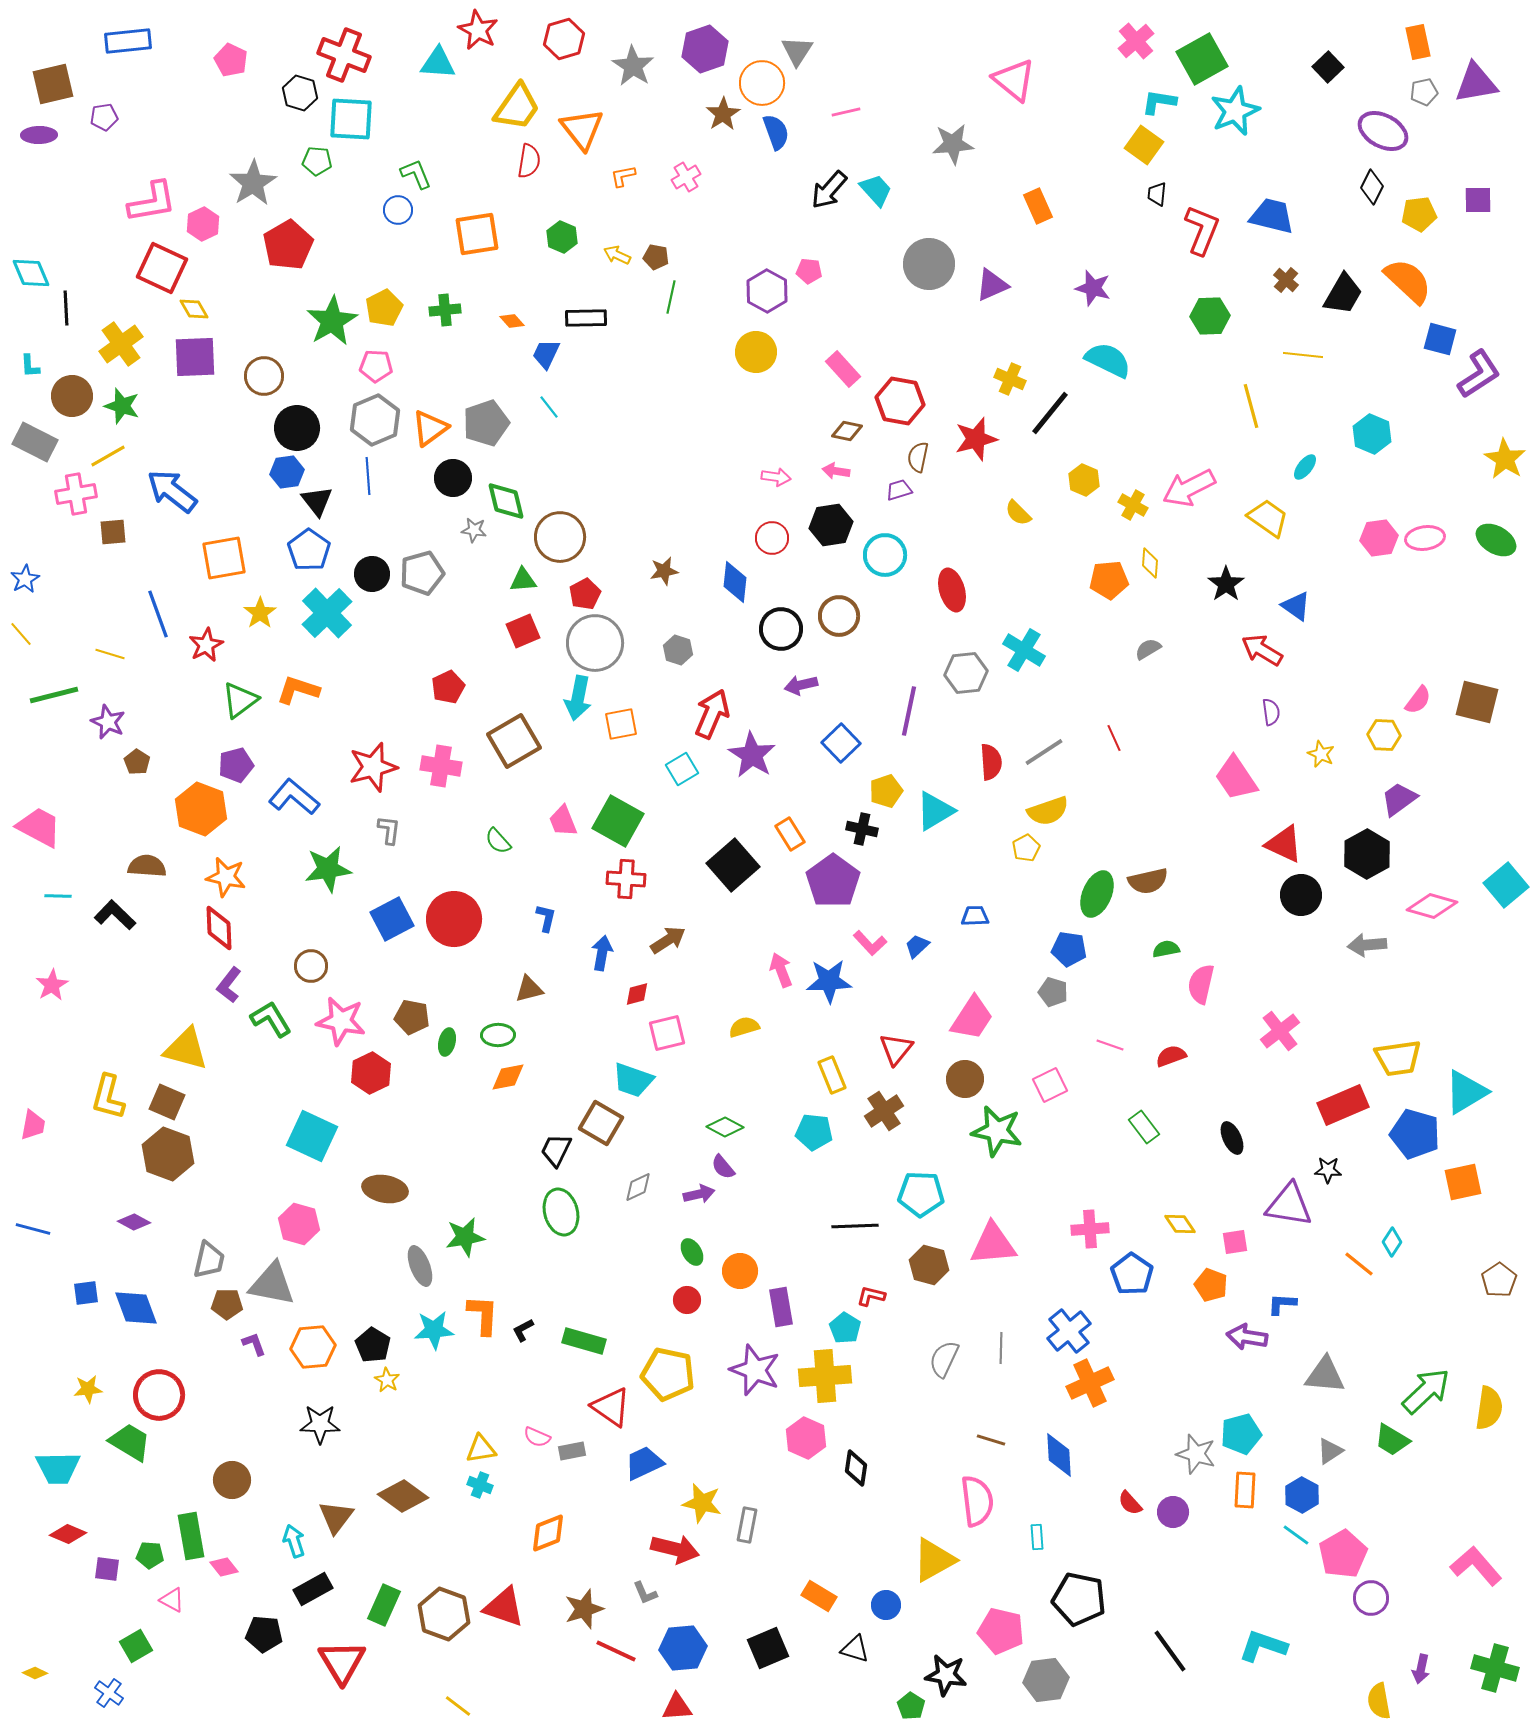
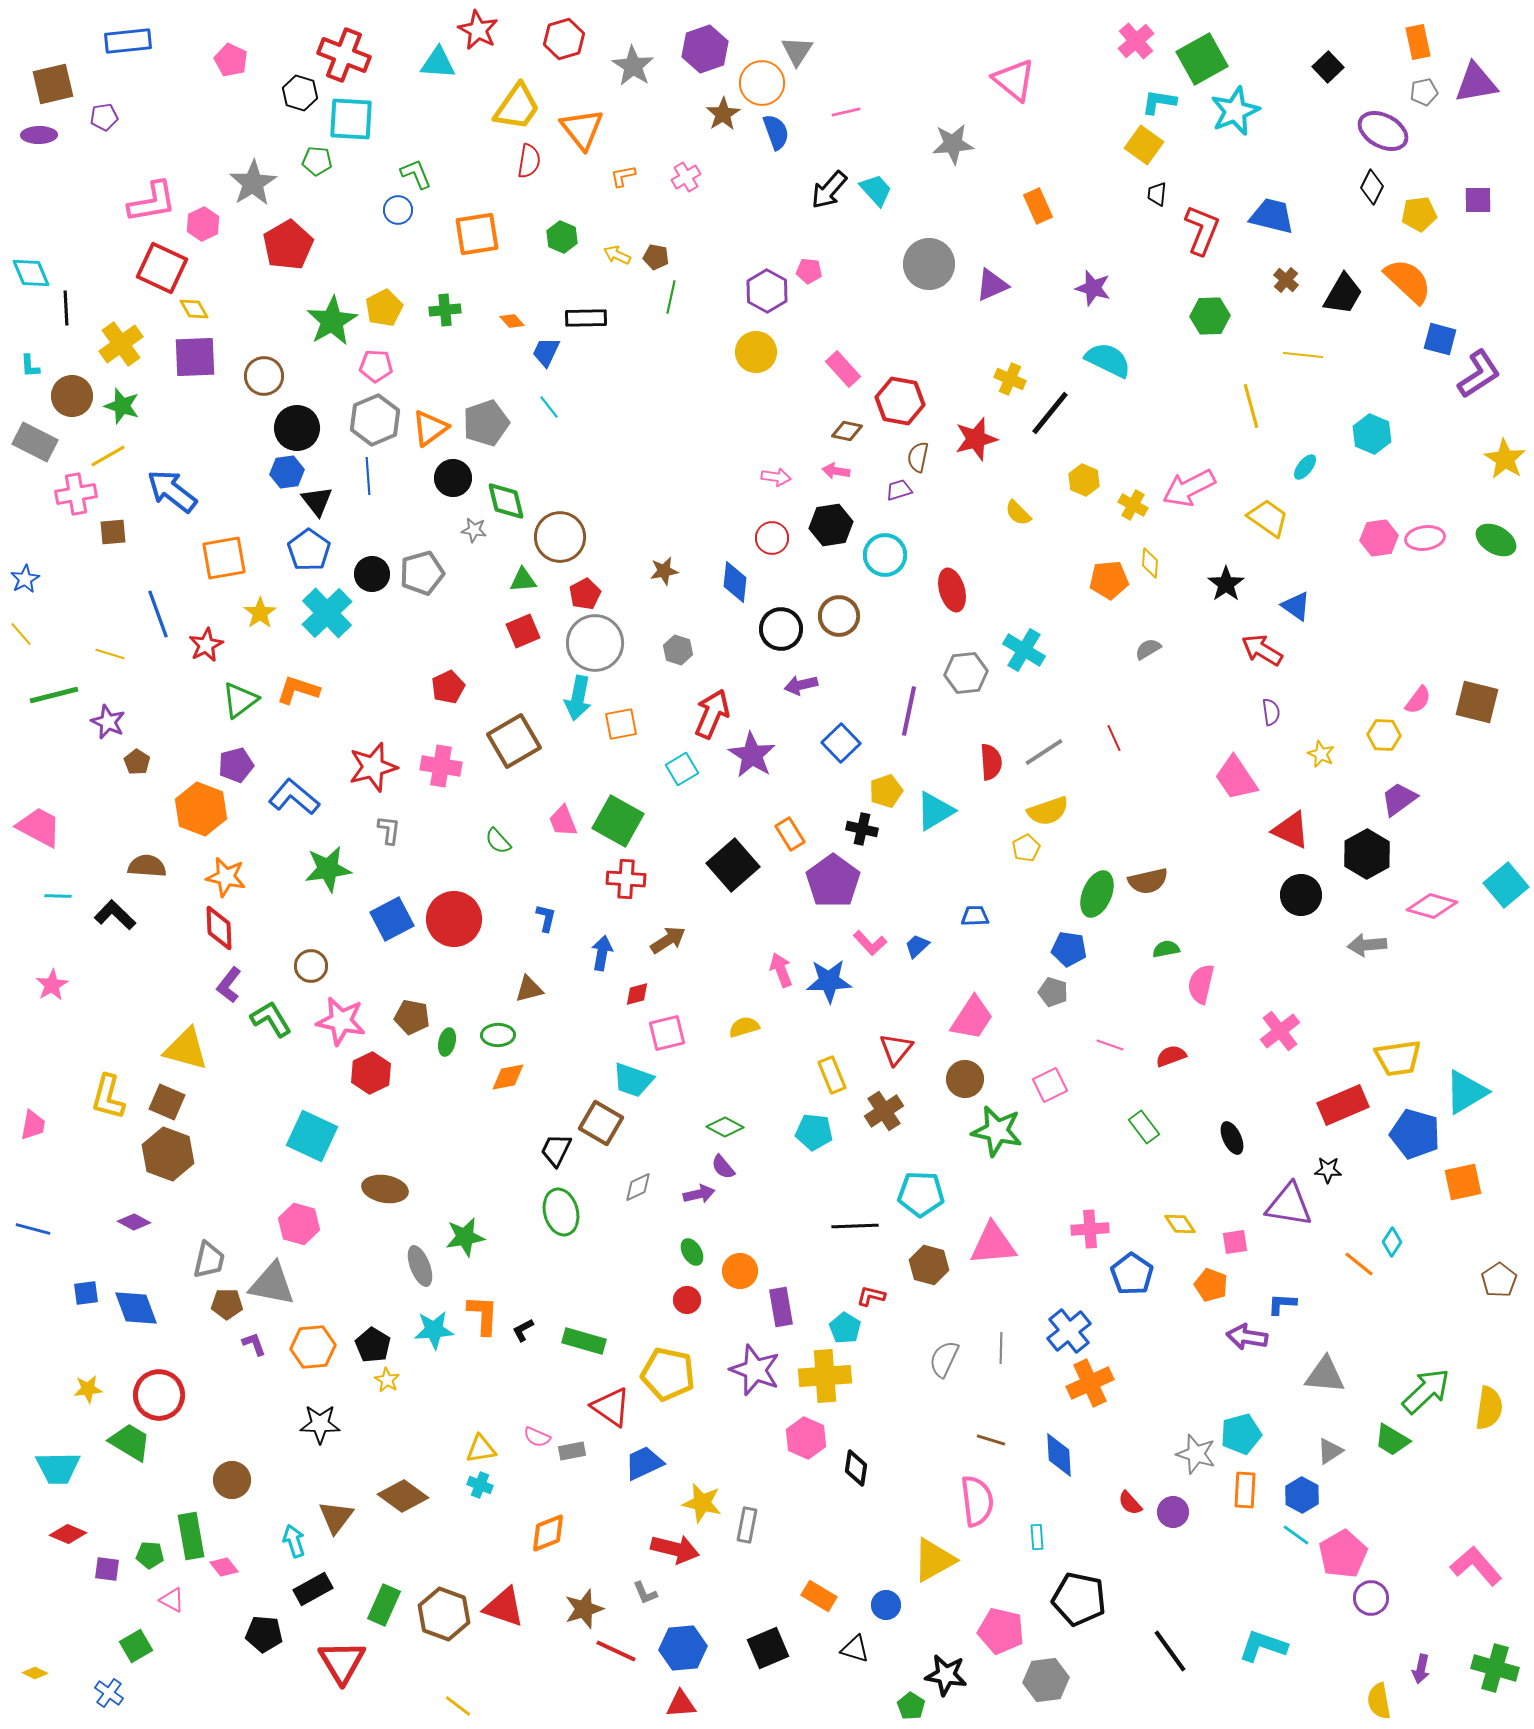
blue trapezoid at (546, 354): moved 2 px up
red triangle at (1284, 844): moved 7 px right, 14 px up
red triangle at (677, 1707): moved 4 px right, 3 px up
